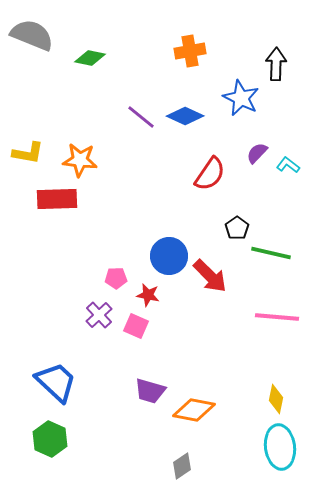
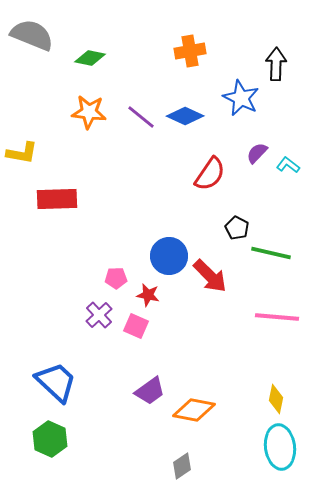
yellow L-shape: moved 6 px left
orange star: moved 9 px right, 48 px up
black pentagon: rotated 10 degrees counterclockwise
purple trapezoid: rotated 52 degrees counterclockwise
